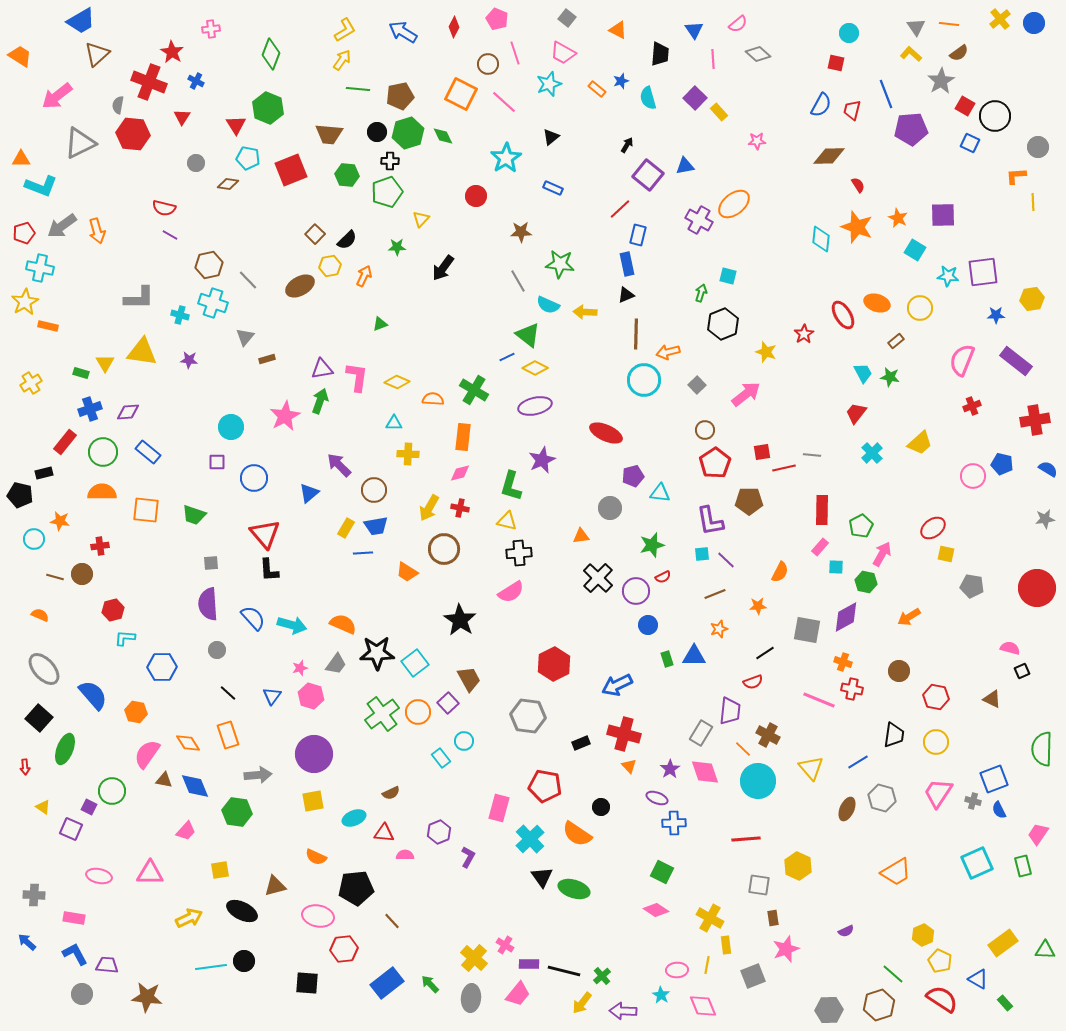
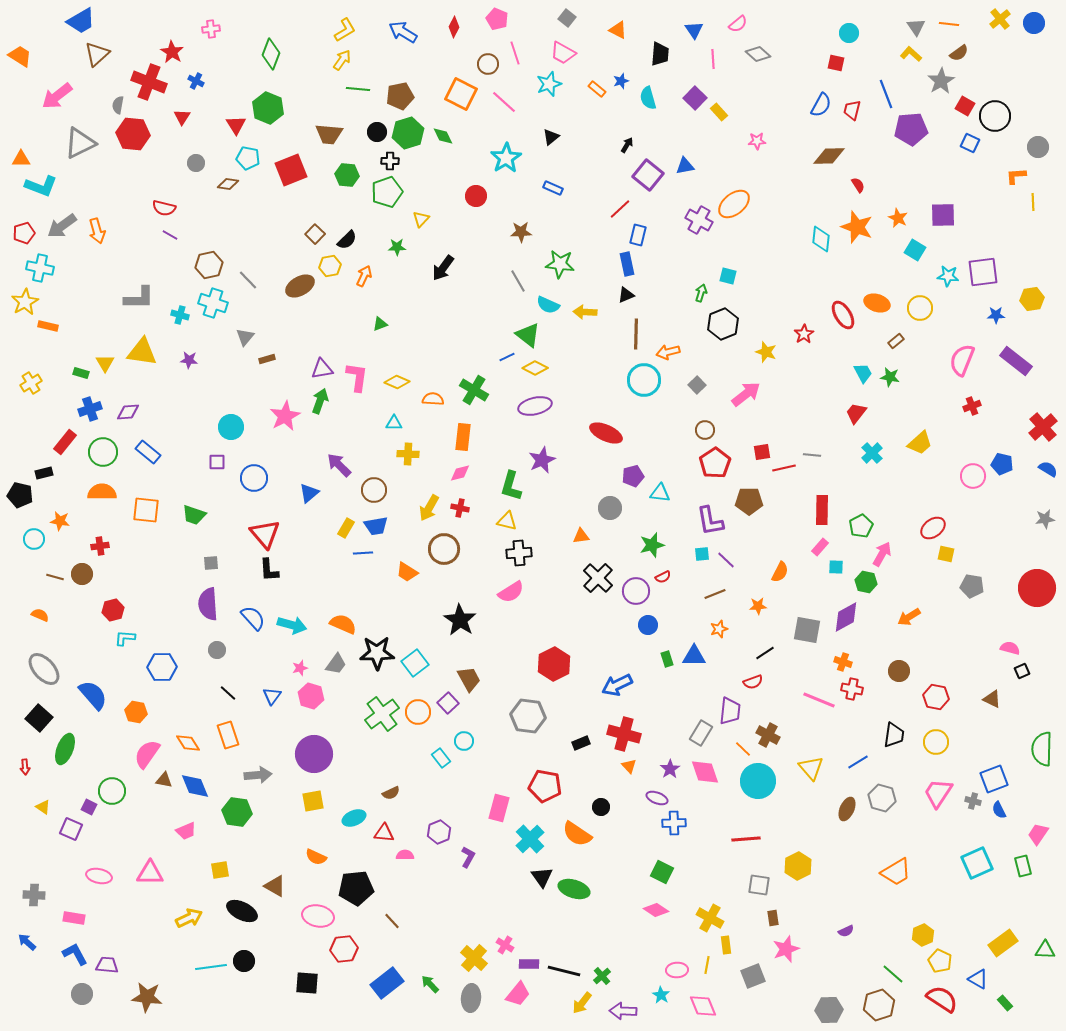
red cross at (1035, 420): moved 8 px right, 7 px down; rotated 32 degrees counterclockwise
pink trapezoid at (186, 831): rotated 25 degrees clockwise
yellow hexagon at (798, 866): rotated 8 degrees clockwise
brown triangle at (275, 886): rotated 45 degrees clockwise
